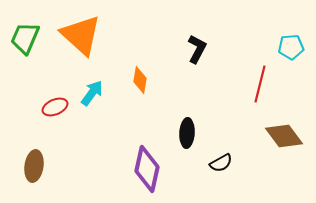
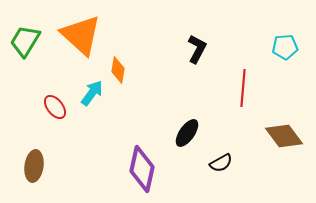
green trapezoid: moved 3 px down; rotated 8 degrees clockwise
cyan pentagon: moved 6 px left
orange diamond: moved 22 px left, 10 px up
red line: moved 17 px left, 4 px down; rotated 9 degrees counterclockwise
red ellipse: rotated 75 degrees clockwise
black ellipse: rotated 32 degrees clockwise
purple diamond: moved 5 px left
